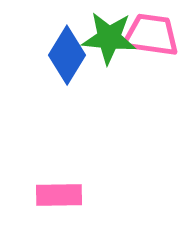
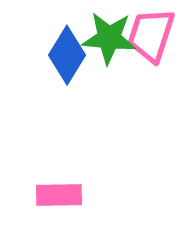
pink trapezoid: rotated 80 degrees counterclockwise
